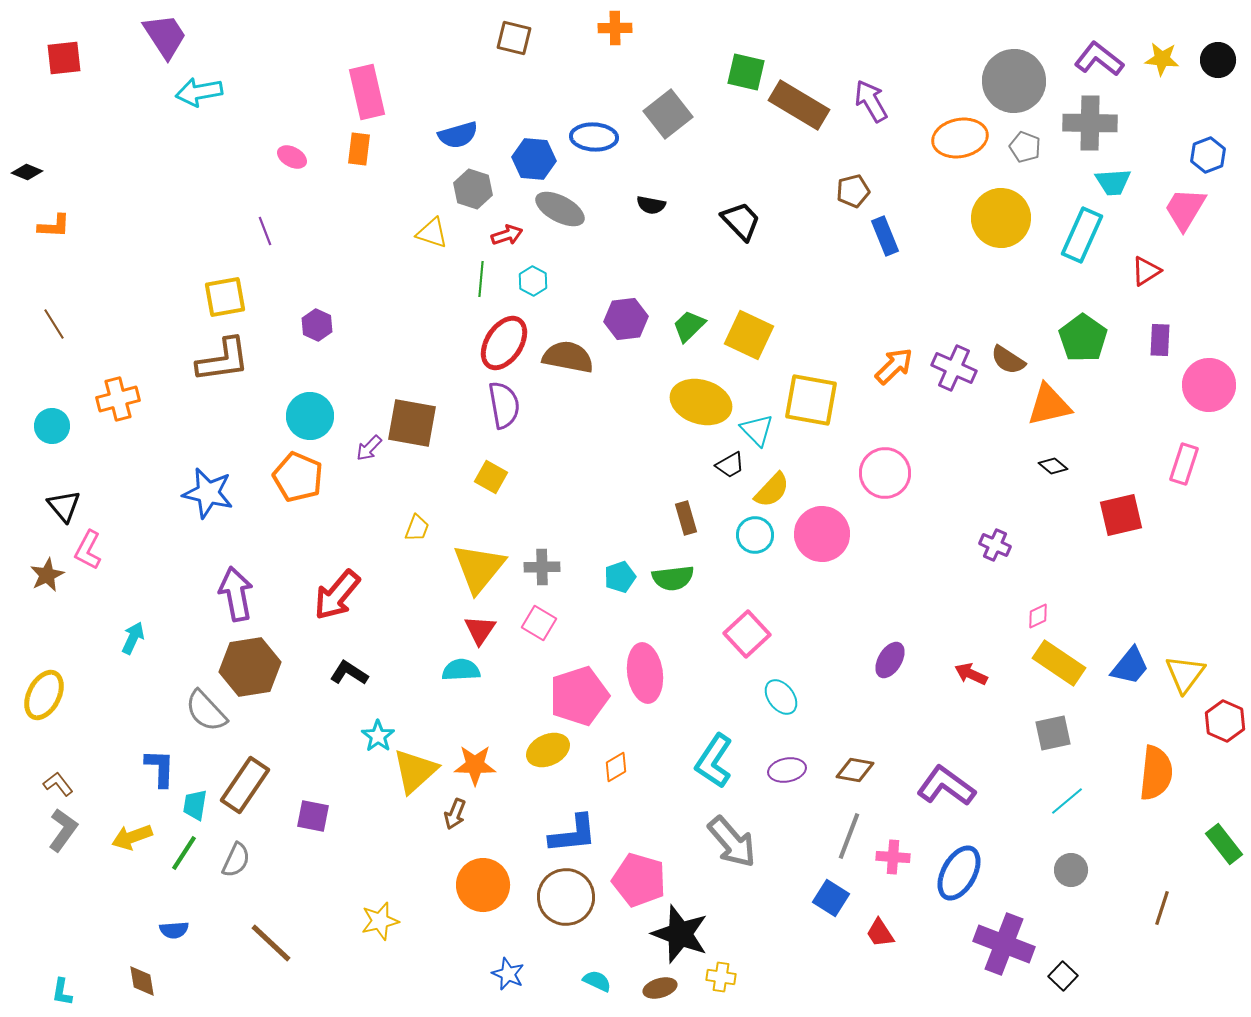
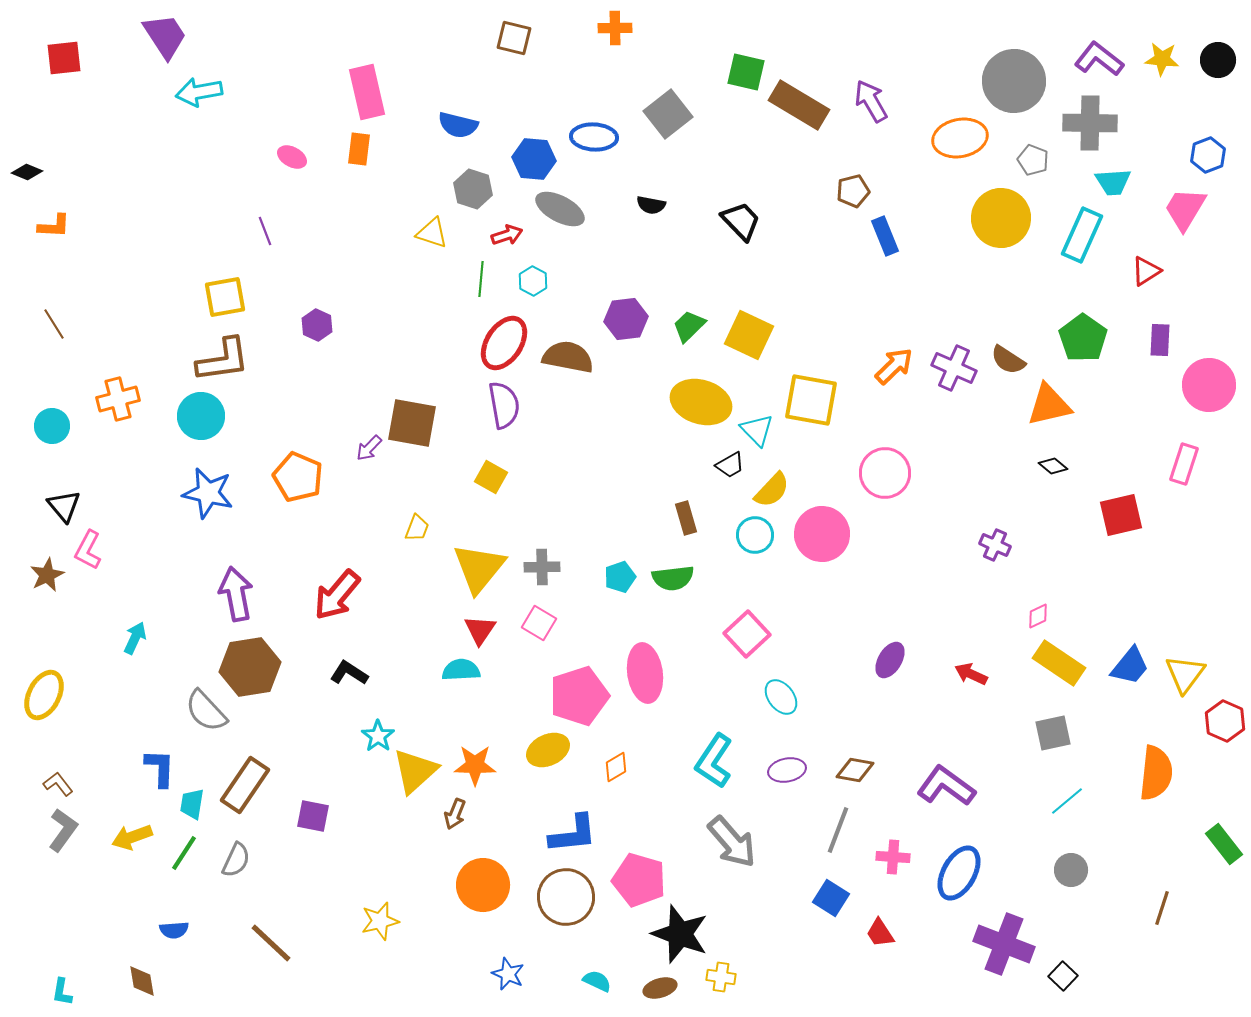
blue semicircle at (458, 135): moved 10 px up; rotated 30 degrees clockwise
gray pentagon at (1025, 147): moved 8 px right, 13 px down
cyan circle at (310, 416): moved 109 px left
cyan arrow at (133, 638): moved 2 px right
cyan trapezoid at (195, 805): moved 3 px left, 1 px up
gray line at (849, 836): moved 11 px left, 6 px up
